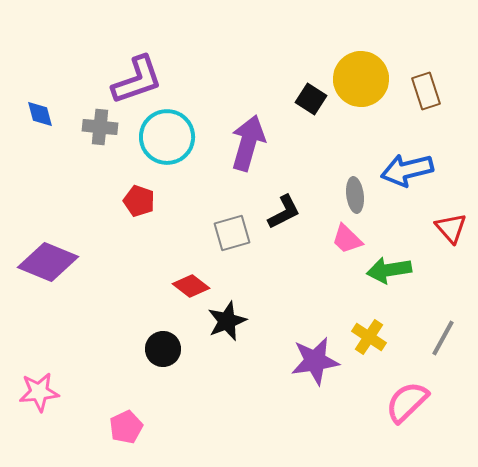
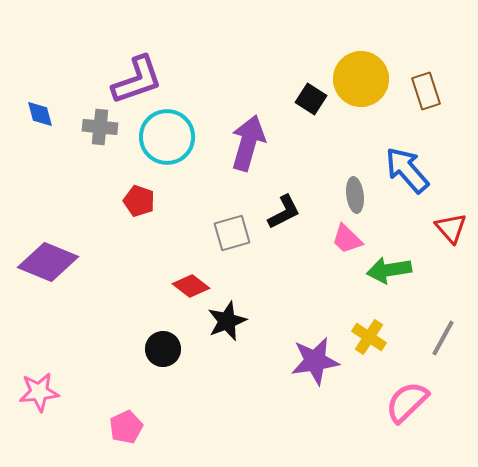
blue arrow: rotated 63 degrees clockwise
